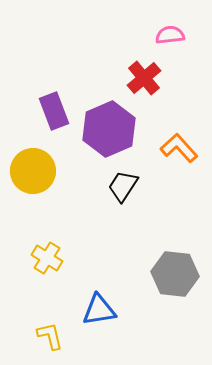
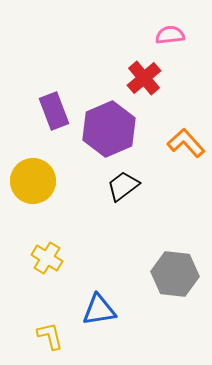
orange L-shape: moved 7 px right, 5 px up
yellow circle: moved 10 px down
black trapezoid: rotated 20 degrees clockwise
